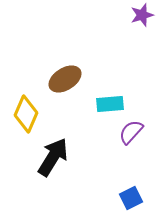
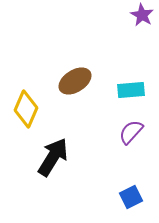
purple star: rotated 25 degrees counterclockwise
brown ellipse: moved 10 px right, 2 px down
cyan rectangle: moved 21 px right, 14 px up
yellow diamond: moved 5 px up
blue square: moved 1 px up
